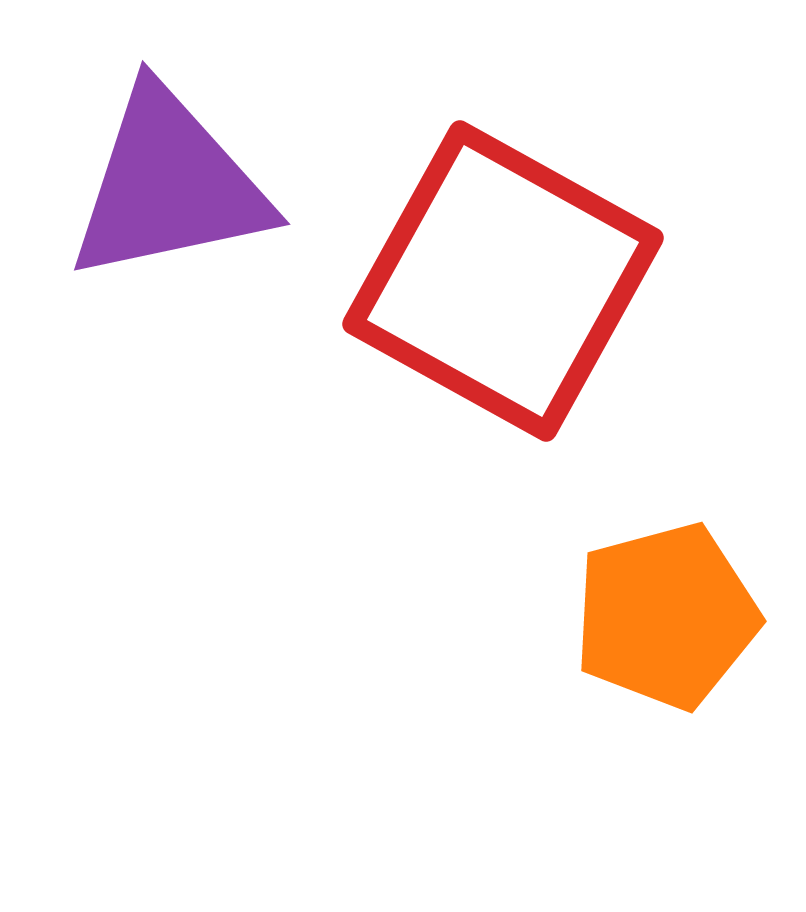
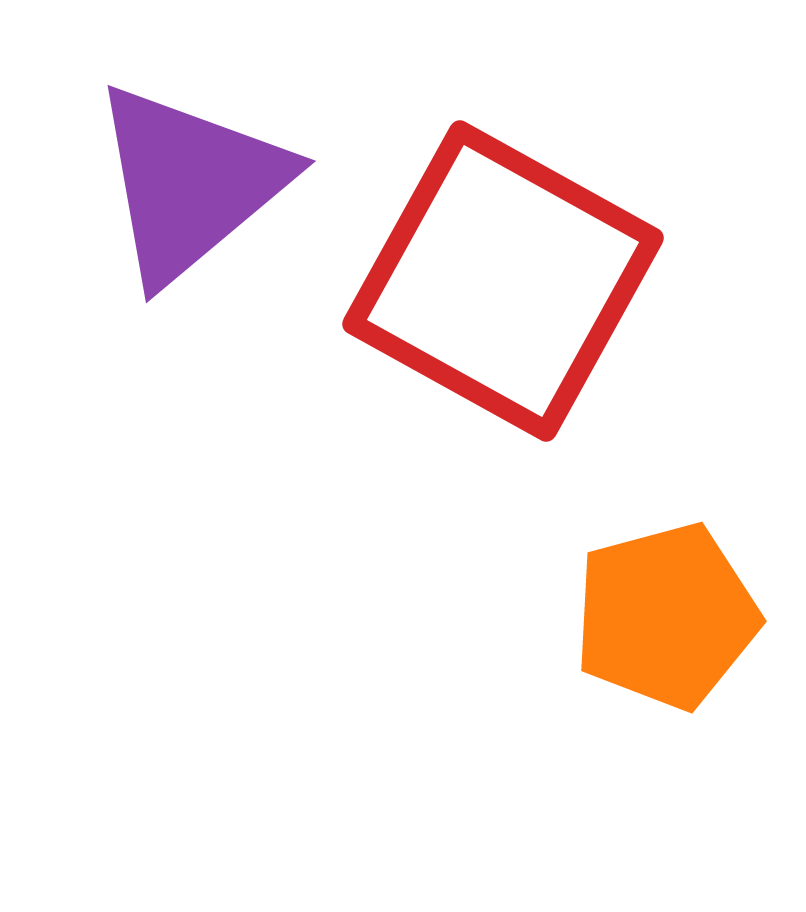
purple triangle: moved 21 px right, 2 px up; rotated 28 degrees counterclockwise
